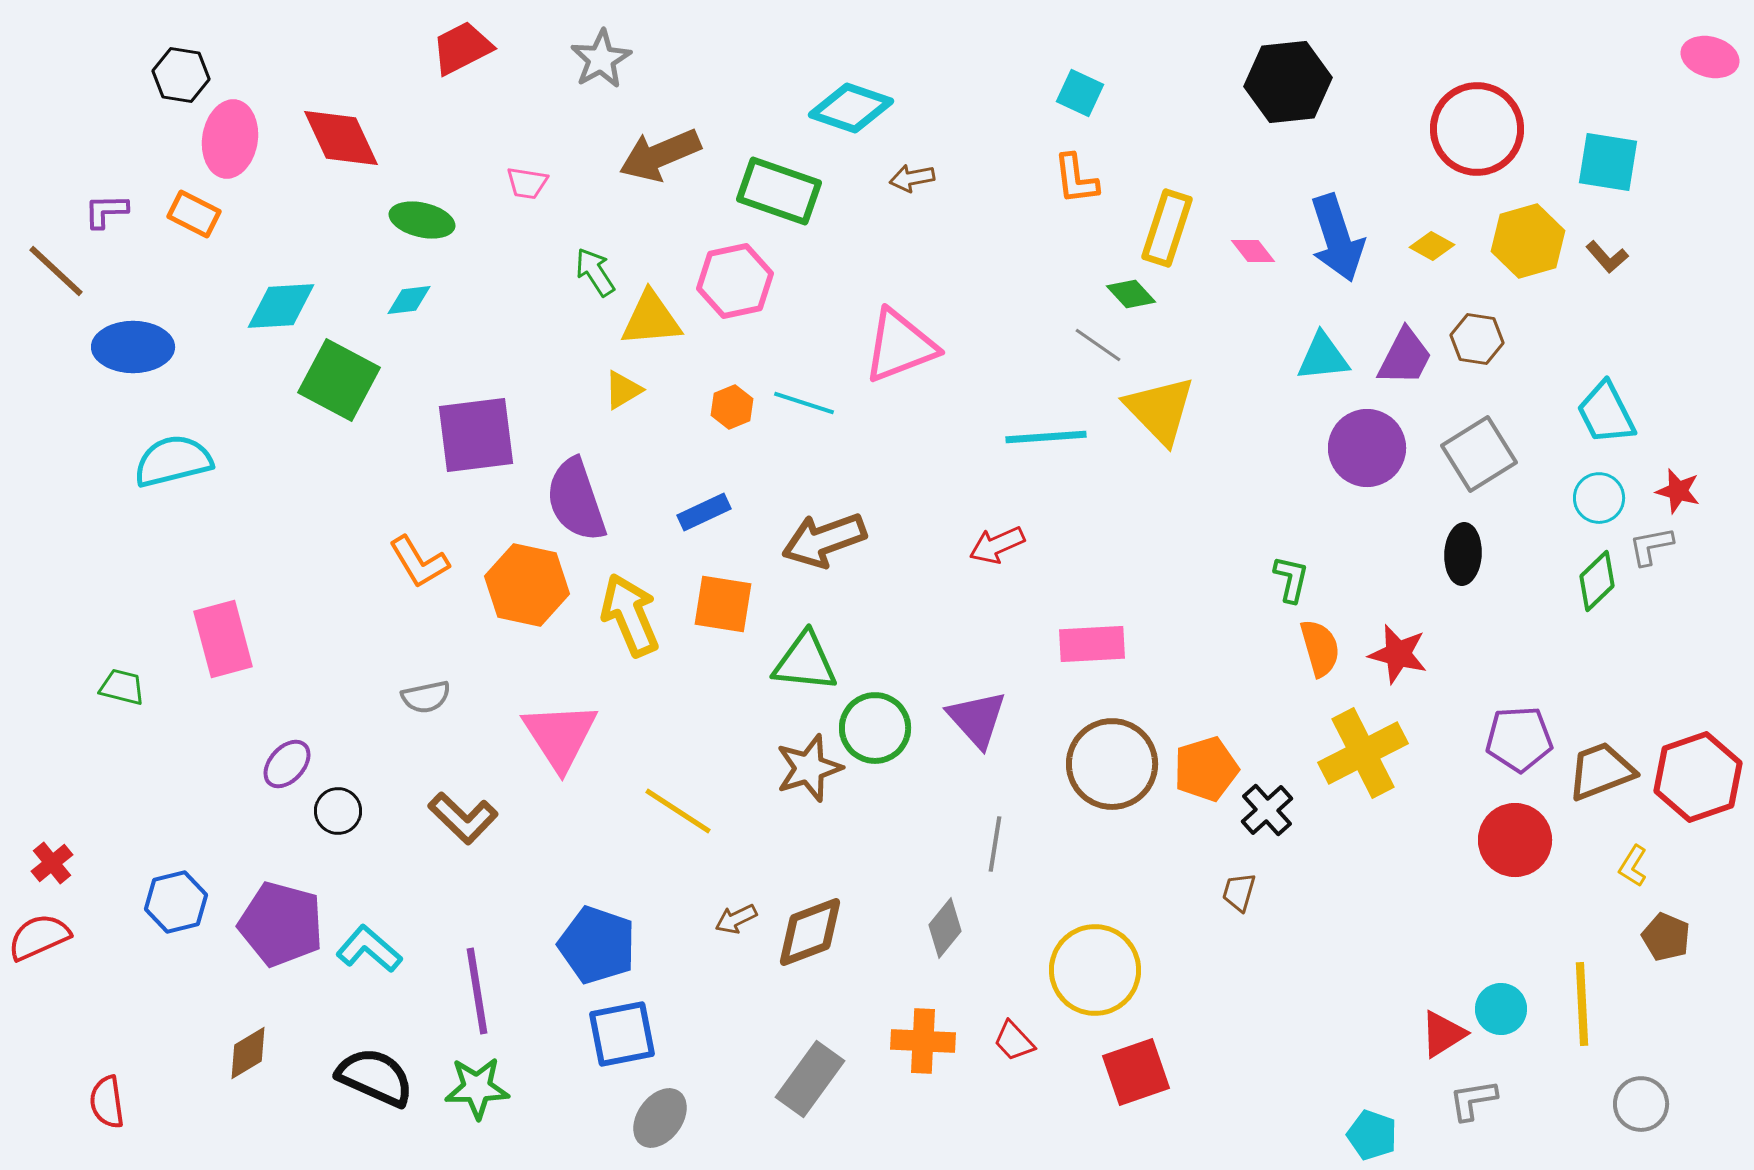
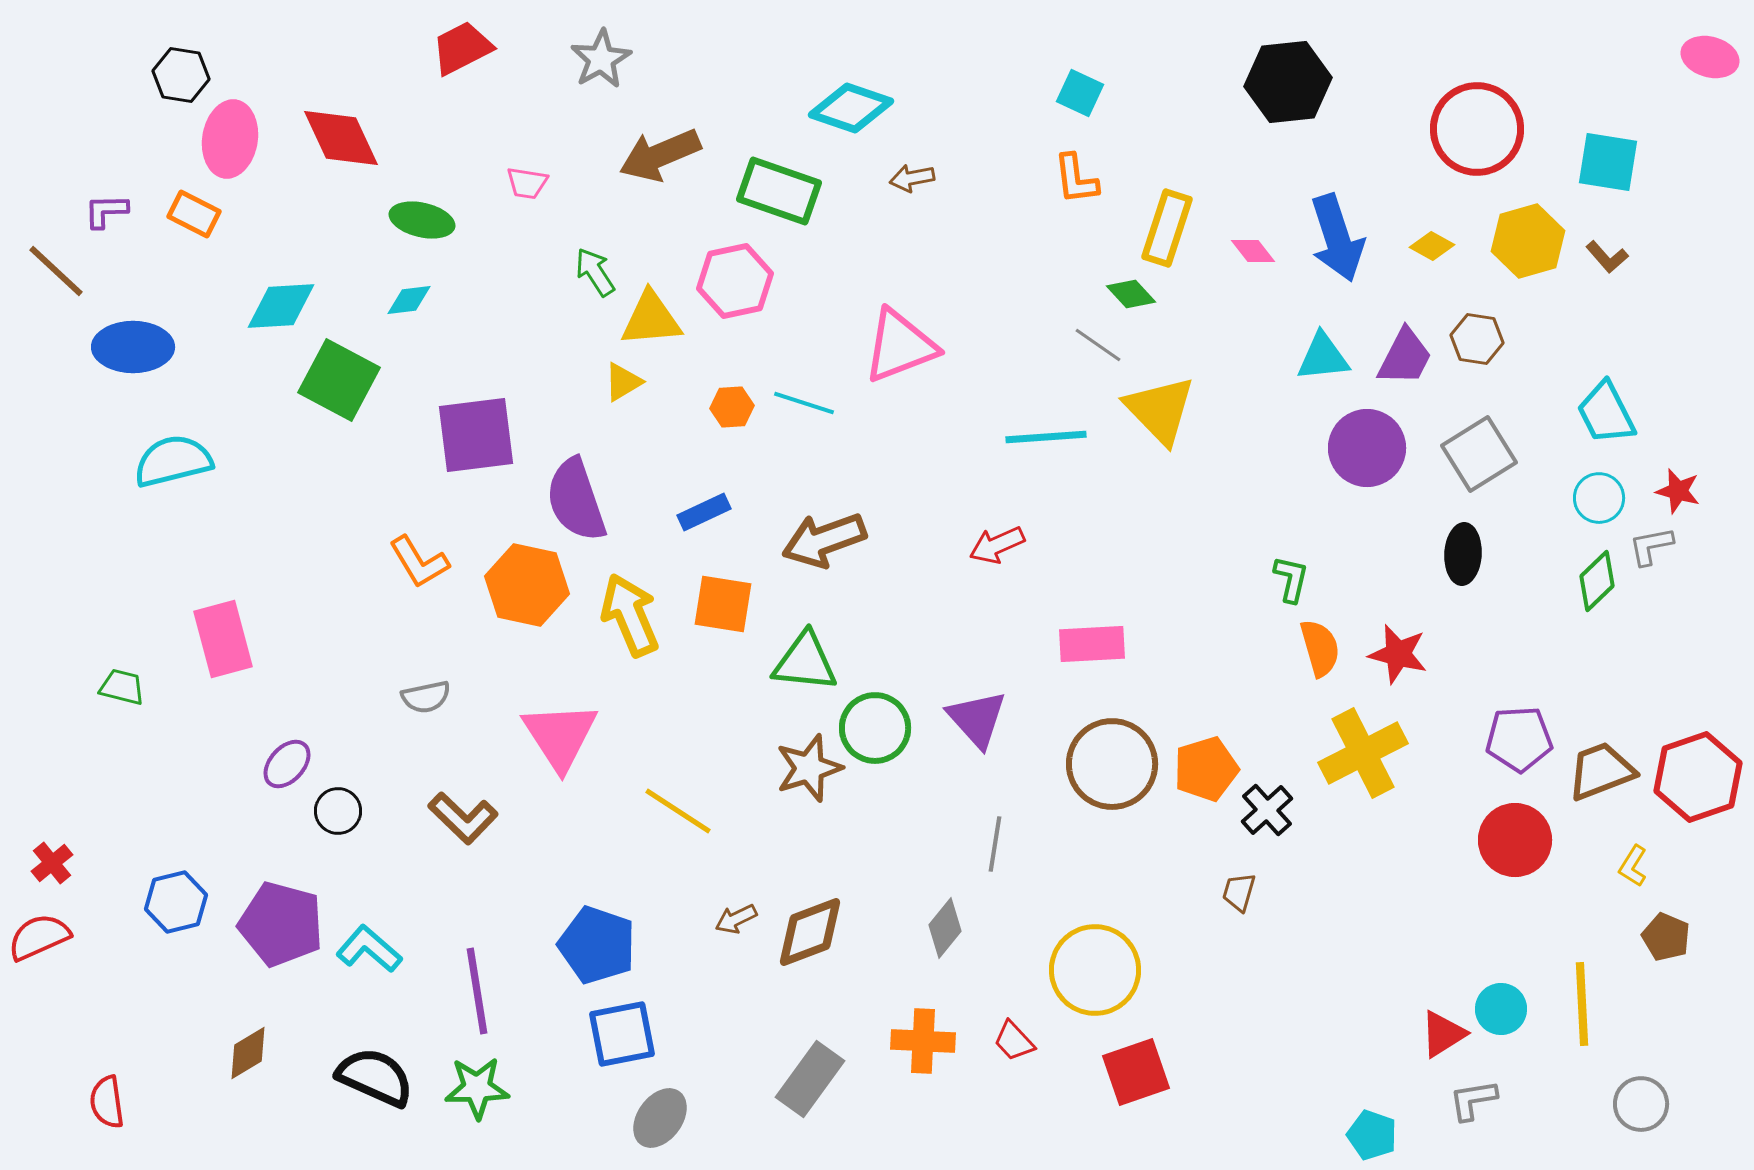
yellow triangle at (623, 390): moved 8 px up
orange hexagon at (732, 407): rotated 18 degrees clockwise
